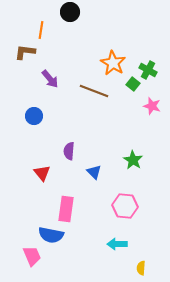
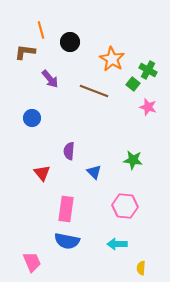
black circle: moved 30 px down
orange line: rotated 24 degrees counterclockwise
orange star: moved 1 px left, 4 px up
pink star: moved 4 px left, 1 px down
blue circle: moved 2 px left, 2 px down
green star: rotated 24 degrees counterclockwise
blue semicircle: moved 16 px right, 6 px down
pink trapezoid: moved 6 px down
